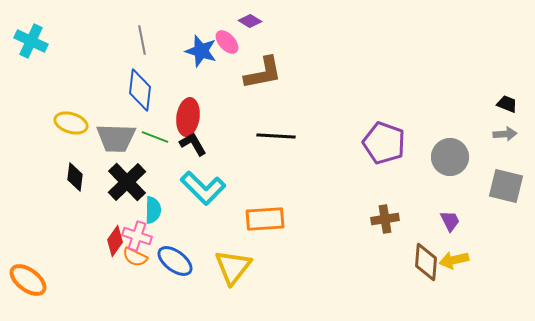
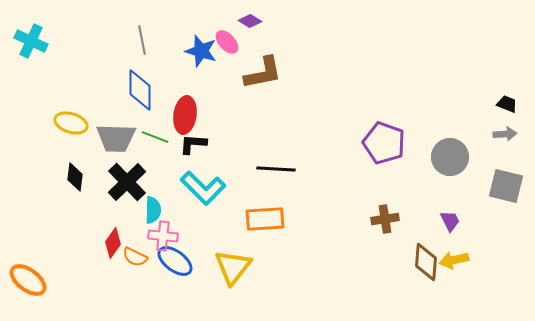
blue diamond: rotated 6 degrees counterclockwise
red ellipse: moved 3 px left, 2 px up
black line: moved 33 px down
black L-shape: rotated 56 degrees counterclockwise
pink cross: moved 26 px right; rotated 12 degrees counterclockwise
red diamond: moved 2 px left, 2 px down
